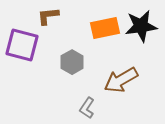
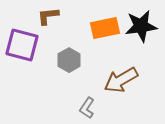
gray hexagon: moved 3 px left, 2 px up
